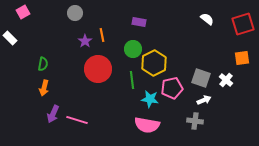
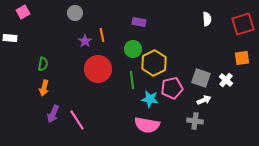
white semicircle: rotated 48 degrees clockwise
white rectangle: rotated 40 degrees counterclockwise
pink line: rotated 40 degrees clockwise
